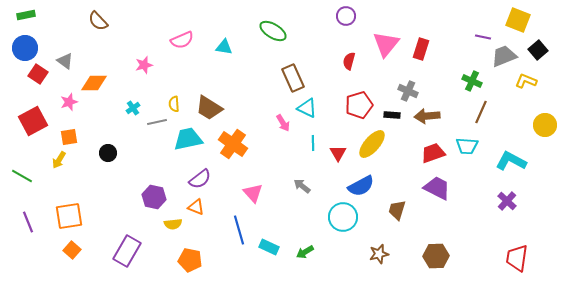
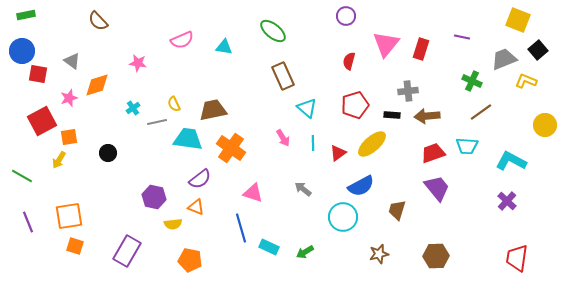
green ellipse at (273, 31): rotated 8 degrees clockwise
purple line at (483, 37): moved 21 px left
blue circle at (25, 48): moved 3 px left, 3 px down
gray trapezoid at (504, 56): moved 3 px down
gray triangle at (65, 61): moved 7 px right
pink star at (144, 65): moved 6 px left, 2 px up; rotated 24 degrees clockwise
red square at (38, 74): rotated 24 degrees counterclockwise
brown rectangle at (293, 78): moved 10 px left, 2 px up
orange diamond at (94, 83): moved 3 px right, 2 px down; rotated 16 degrees counterclockwise
gray cross at (408, 91): rotated 30 degrees counterclockwise
pink star at (69, 102): moved 4 px up
yellow semicircle at (174, 104): rotated 21 degrees counterclockwise
red pentagon at (359, 105): moved 4 px left
brown trapezoid at (209, 108): moved 4 px right, 2 px down; rotated 136 degrees clockwise
cyan triangle at (307, 108): rotated 15 degrees clockwise
brown line at (481, 112): rotated 30 degrees clockwise
red square at (33, 121): moved 9 px right
pink arrow at (283, 123): moved 15 px down
cyan trapezoid at (188, 139): rotated 20 degrees clockwise
orange cross at (233, 144): moved 2 px left, 4 px down
yellow ellipse at (372, 144): rotated 8 degrees clockwise
red triangle at (338, 153): rotated 24 degrees clockwise
gray arrow at (302, 186): moved 1 px right, 3 px down
purple trapezoid at (437, 188): rotated 24 degrees clockwise
pink triangle at (253, 193): rotated 30 degrees counterclockwise
blue line at (239, 230): moved 2 px right, 2 px up
orange square at (72, 250): moved 3 px right, 4 px up; rotated 24 degrees counterclockwise
